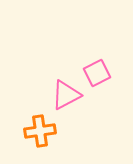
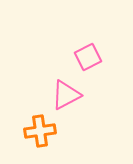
pink square: moved 9 px left, 16 px up
